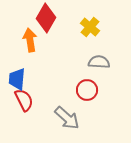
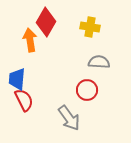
red diamond: moved 4 px down
yellow cross: rotated 30 degrees counterclockwise
gray arrow: moved 2 px right; rotated 12 degrees clockwise
